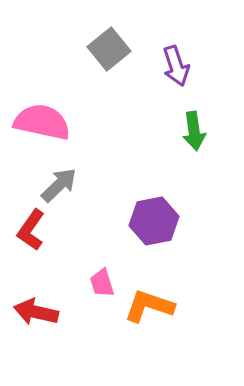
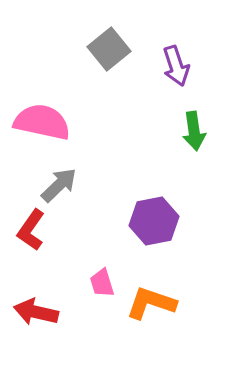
orange L-shape: moved 2 px right, 3 px up
